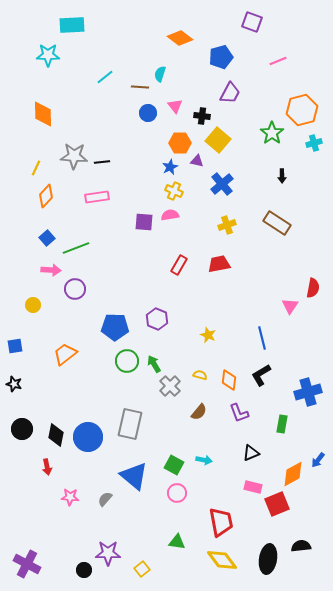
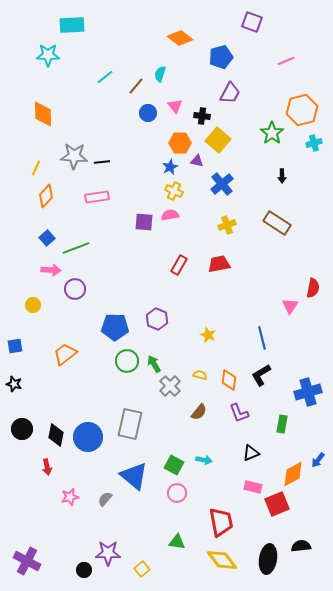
pink line at (278, 61): moved 8 px right
brown line at (140, 87): moved 4 px left, 1 px up; rotated 54 degrees counterclockwise
pink star at (70, 497): rotated 18 degrees counterclockwise
purple cross at (27, 564): moved 3 px up
